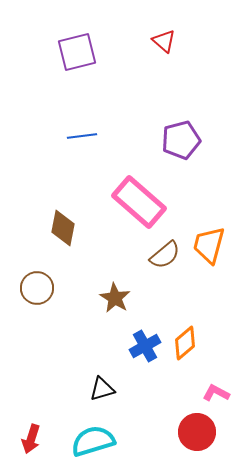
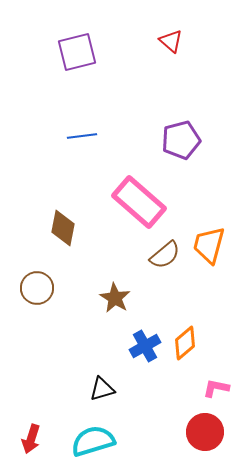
red triangle: moved 7 px right
pink L-shape: moved 5 px up; rotated 16 degrees counterclockwise
red circle: moved 8 px right
